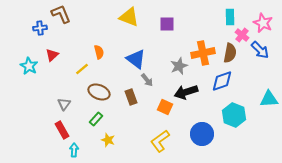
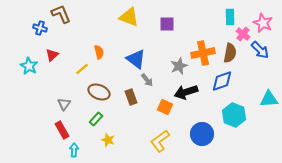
blue cross: rotated 24 degrees clockwise
pink cross: moved 1 px right, 1 px up
